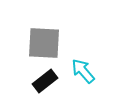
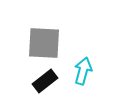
cyan arrow: rotated 56 degrees clockwise
